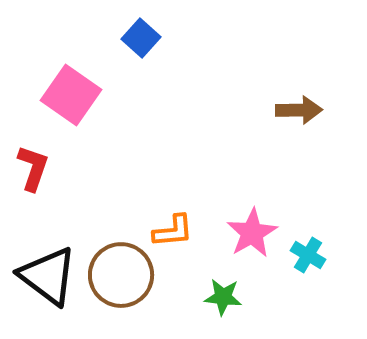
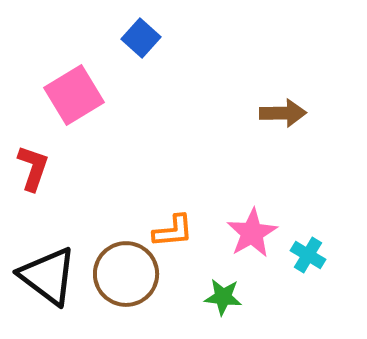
pink square: moved 3 px right; rotated 24 degrees clockwise
brown arrow: moved 16 px left, 3 px down
brown circle: moved 5 px right, 1 px up
